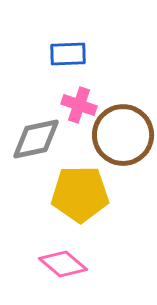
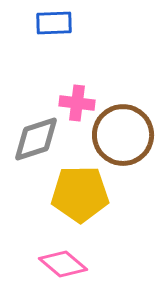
blue rectangle: moved 14 px left, 31 px up
pink cross: moved 2 px left, 2 px up; rotated 12 degrees counterclockwise
gray diamond: rotated 6 degrees counterclockwise
